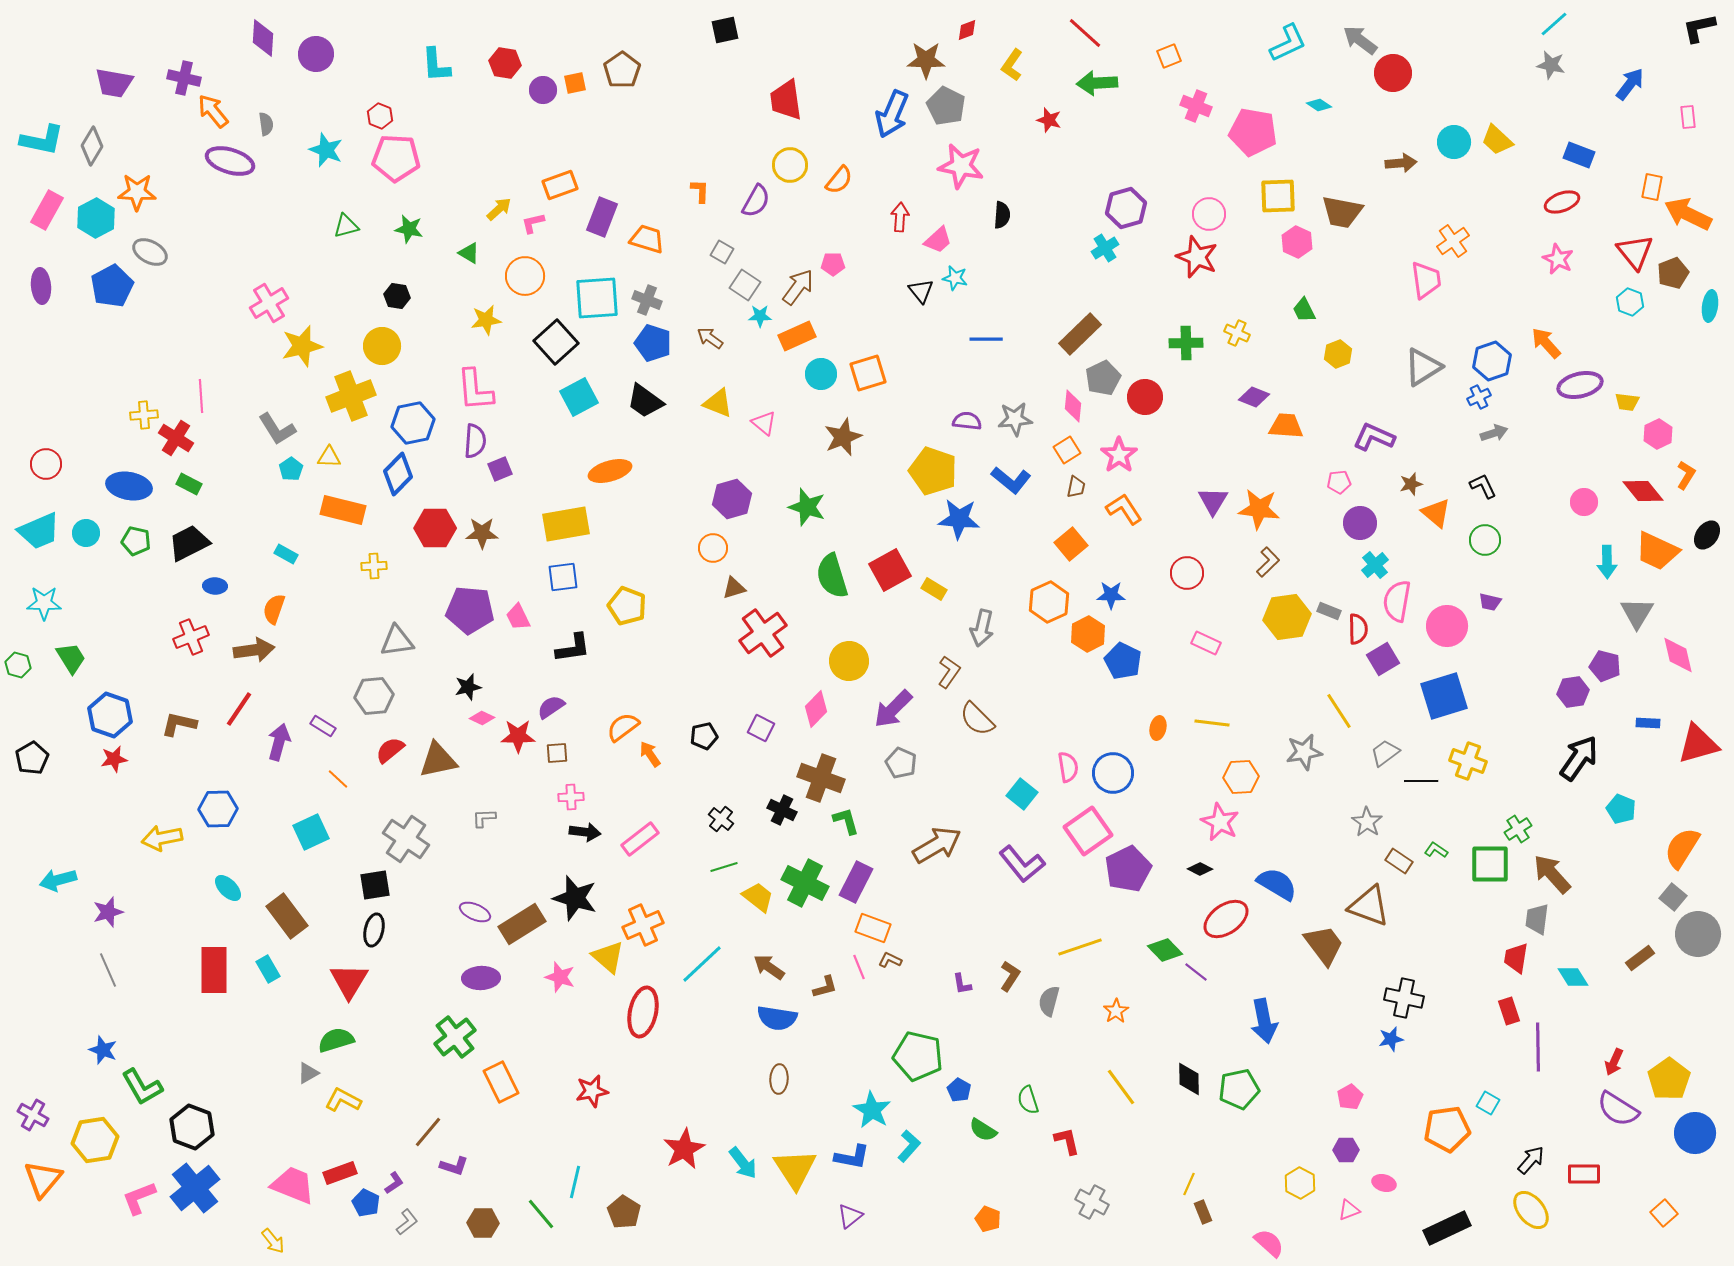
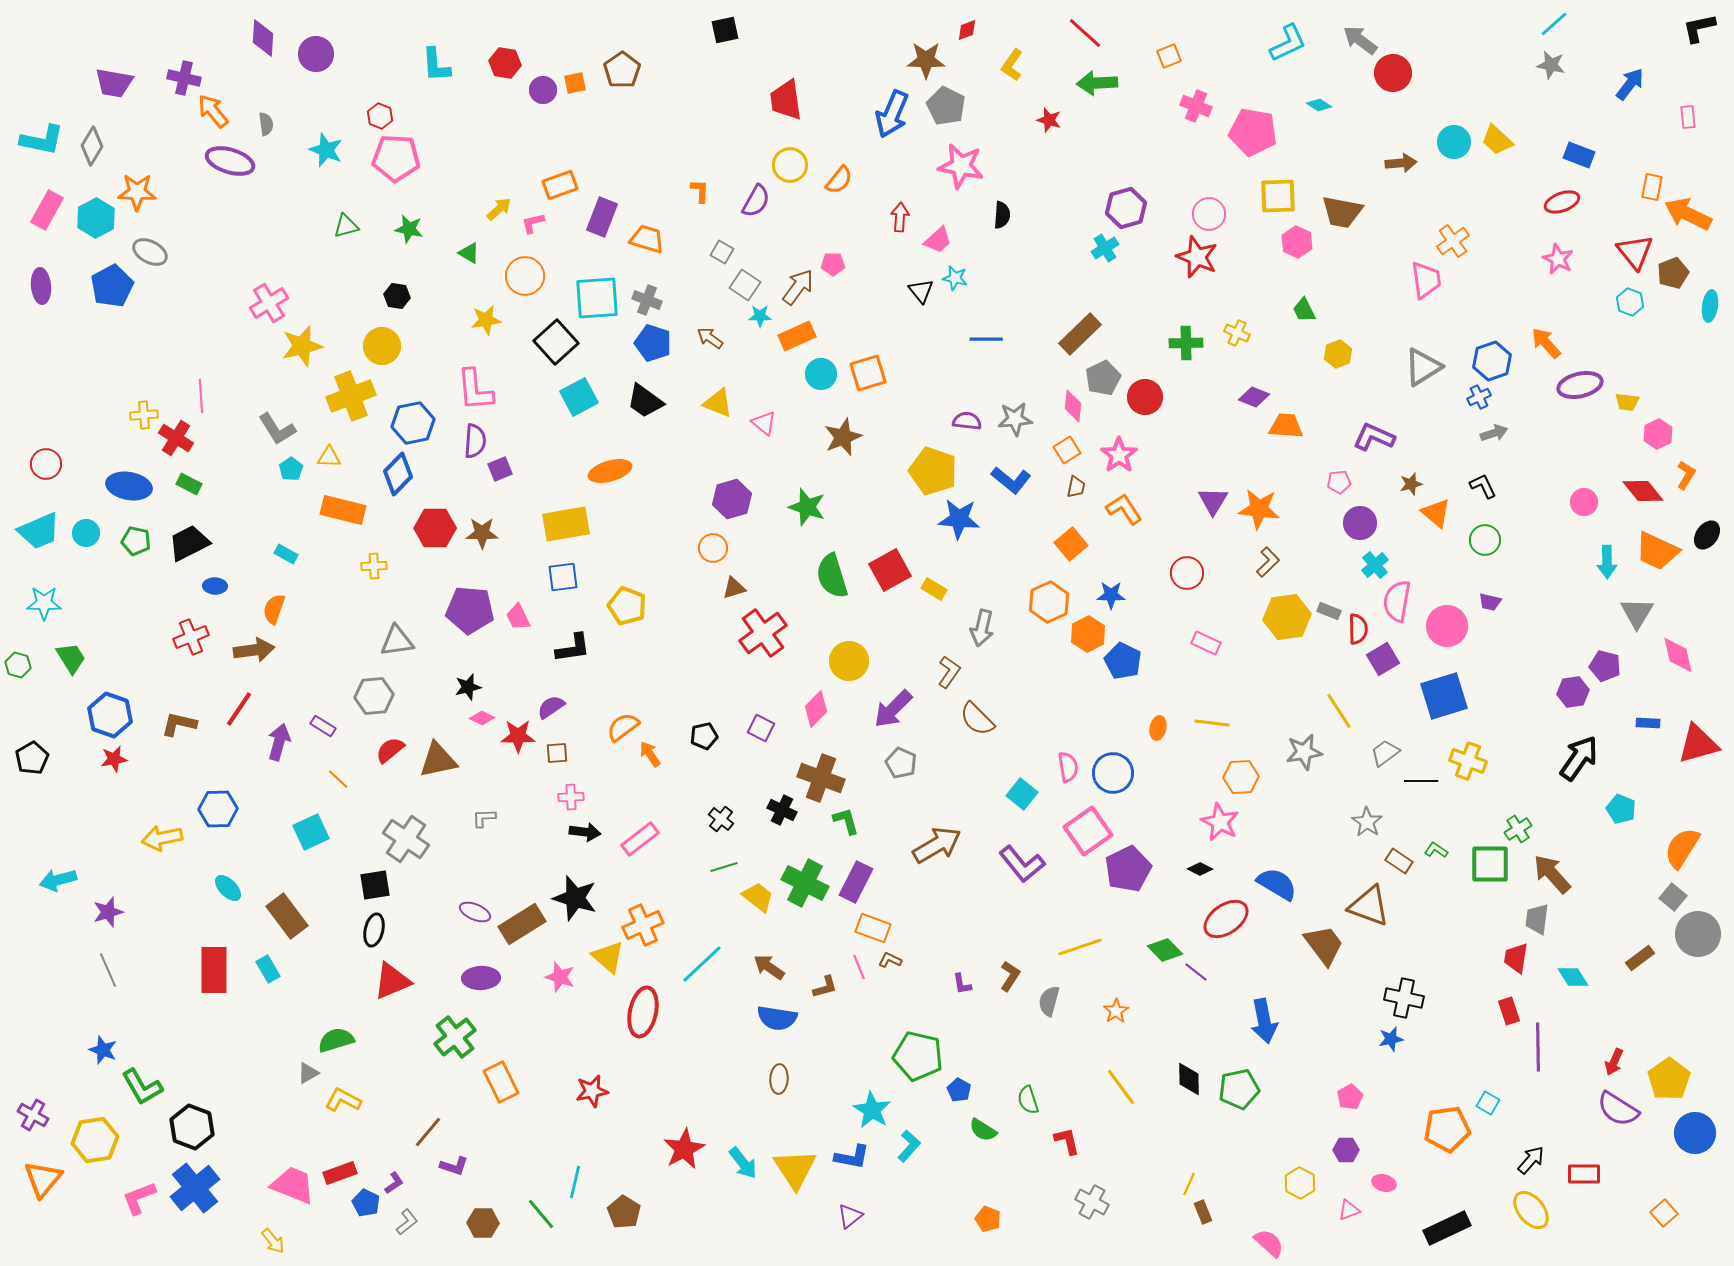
red triangle at (349, 981): moved 43 px right; rotated 36 degrees clockwise
